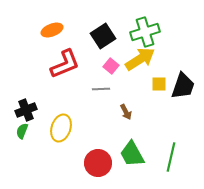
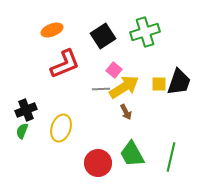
yellow arrow: moved 16 px left, 28 px down
pink square: moved 3 px right, 4 px down
black trapezoid: moved 4 px left, 4 px up
